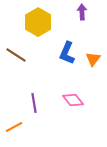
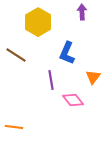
orange triangle: moved 18 px down
purple line: moved 17 px right, 23 px up
orange line: rotated 36 degrees clockwise
